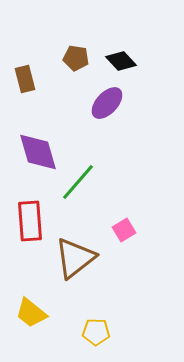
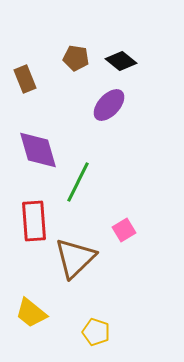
black diamond: rotated 8 degrees counterclockwise
brown rectangle: rotated 8 degrees counterclockwise
purple ellipse: moved 2 px right, 2 px down
purple diamond: moved 2 px up
green line: rotated 15 degrees counterclockwise
red rectangle: moved 4 px right
brown triangle: rotated 6 degrees counterclockwise
yellow pentagon: rotated 16 degrees clockwise
